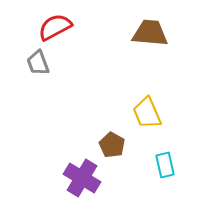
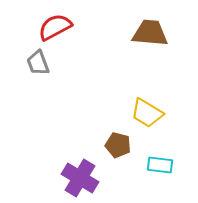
yellow trapezoid: rotated 36 degrees counterclockwise
brown pentagon: moved 6 px right; rotated 15 degrees counterclockwise
cyan rectangle: moved 5 px left; rotated 70 degrees counterclockwise
purple cross: moved 2 px left
